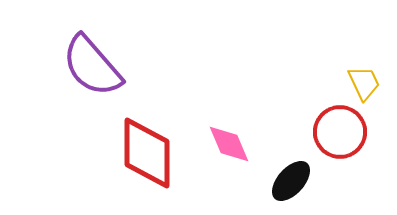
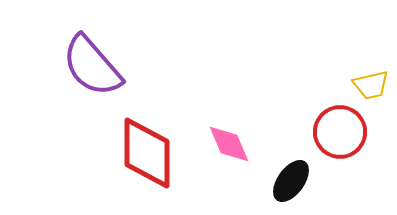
yellow trapezoid: moved 7 px right, 2 px down; rotated 102 degrees clockwise
black ellipse: rotated 6 degrees counterclockwise
